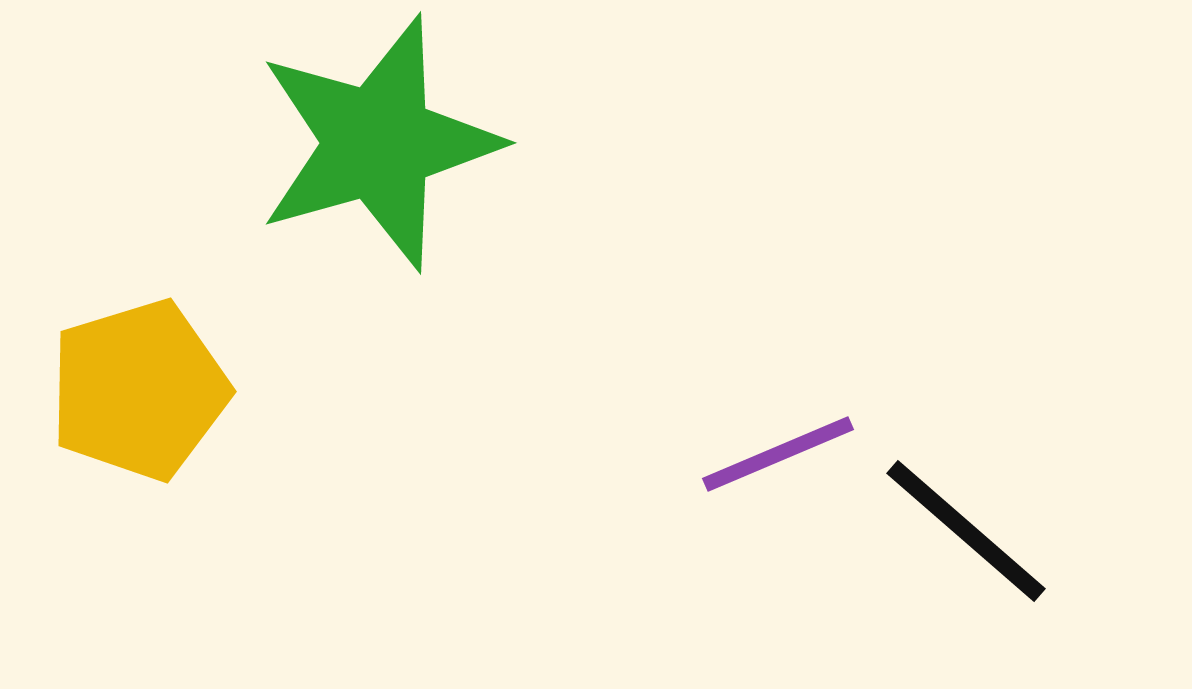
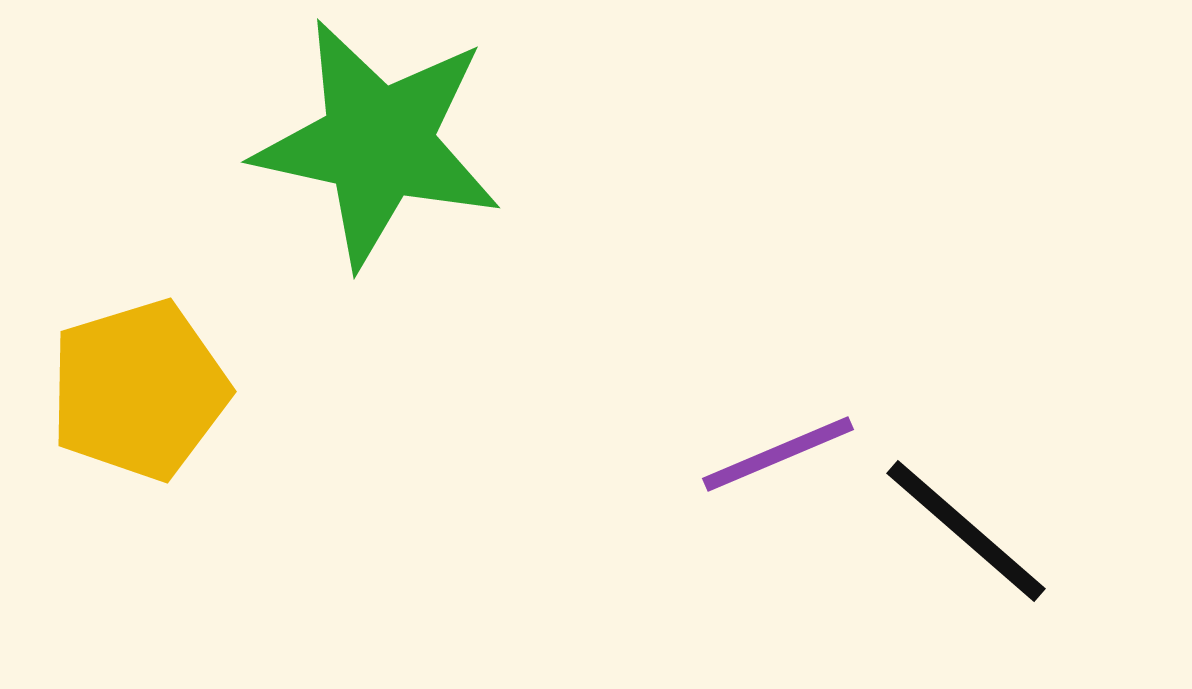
green star: rotated 28 degrees clockwise
